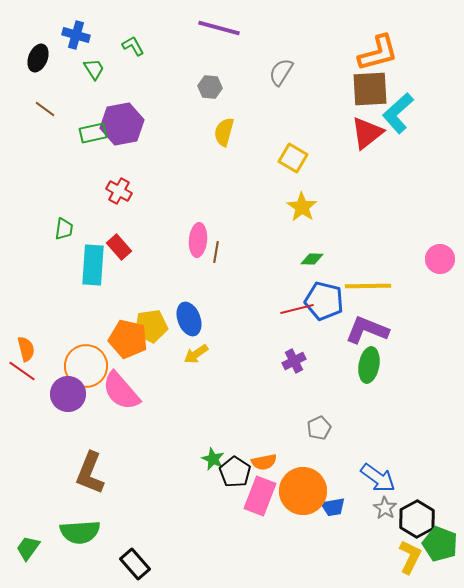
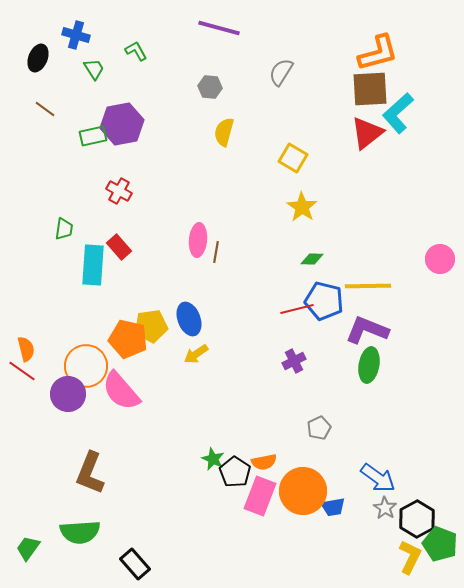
green L-shape at (133, 46): moved 3 px right, 5 px down
green rectangle at (93, 133): moved 3 px down
